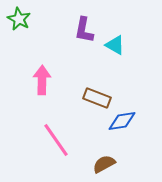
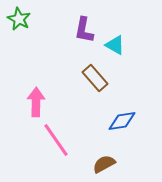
pink arrow: moved 6 px left, 22 px down
brown rectangle: moved 2 px left, 20 px up; rotated 28 degrees clockwise
